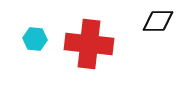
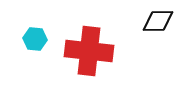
red cross: moved 7 px down
